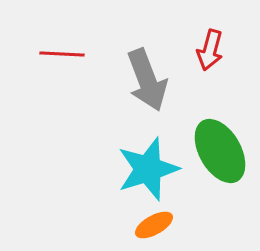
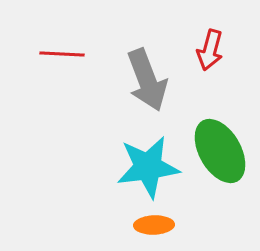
cyan star: moved 2 px up; rotated 10 degrees clockwise
orange ellipse: rotated 27 degrees clockwise
